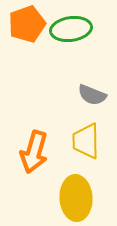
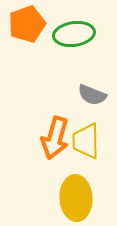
green ellipse: moved 3 px right, 5 px down
orange arrow: moved 21 px right, 14 px up
